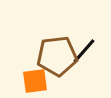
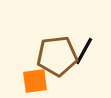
black line: rotated 12 degrees counterclockwise
